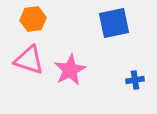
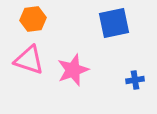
pink star: moved 3 px right; rotated 8 degrees clockwise
